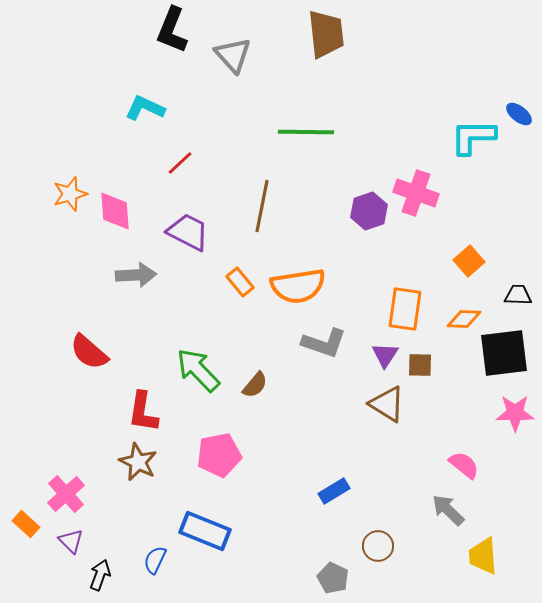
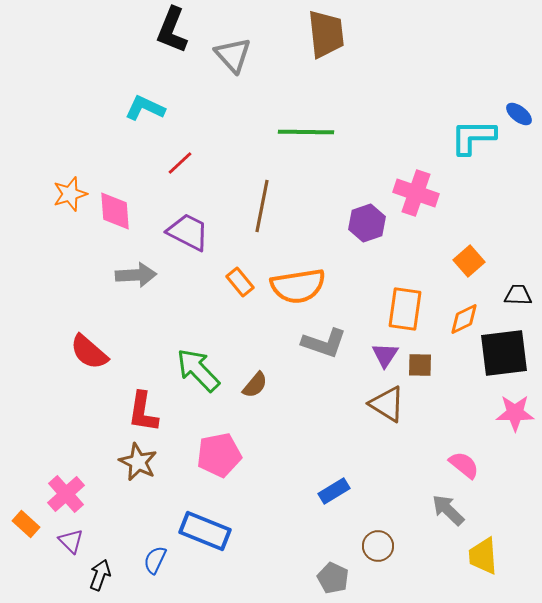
purple hexagon at (369, 211): moved 2 px left, 12 px down
orange diamond at (464, 319): rotated 28 degrees counterclockwise
